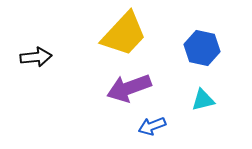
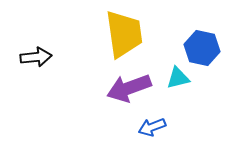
yellow trapezoid: rotated 51 degrees counterclockwise
cyan triangle: moved 25 px left, 22 px up
blue arrow: moved 1 px down
